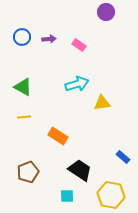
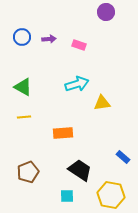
pink rectangle: rotated 16 degrees counterclockwise
orange rectangle: moved 5 px right, 3 px up; rotated 36 degrees counterclockwise
